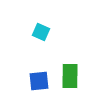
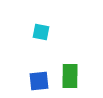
cyan square: rotated 12 degrees counterclockwise
